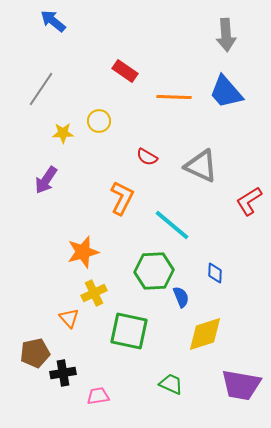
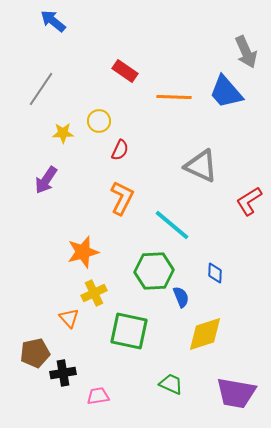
gray arrow: moved 20 px right, 17 px down; rotated 20 degrees counterclockwise
red semicircle: moved 27 px left, 7 px up; rotated 95 degrees counterclockwise
purple trapezoid: moved 5 px left, 8 px down
